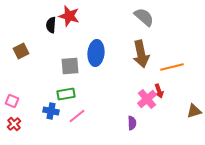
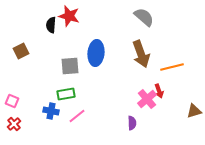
brown arrow: rotated 8 degrees counterclockwise
